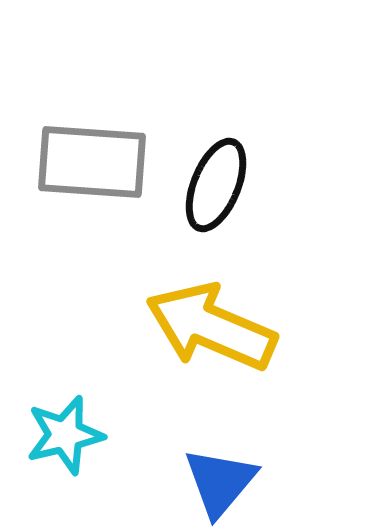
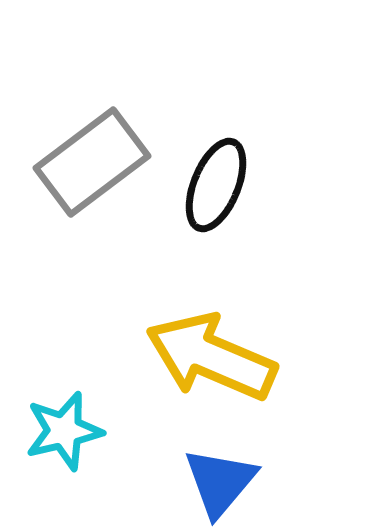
gray rectangle: rotated 41 degrees counterclockwise
yellow arrow: moved 30 px down
cyan star: moved 1 px left, 4 px up
